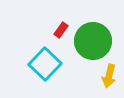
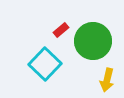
red rectangle: rotated 14 degrees clockwise
yellow arrow: moved 2 px left, 4 px down
